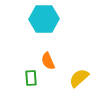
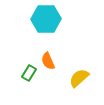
cyan hexagon: moved 2 px right
green rectangle: moved 2 px left, 5 px up; rotated 35 degrees clockwise
